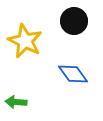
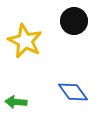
blue diamond: moved 18 px down
